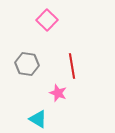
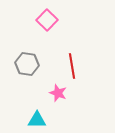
cyan triangle: moved 1 px left, 1 px down; rotated 30 degrees counterclockwise
